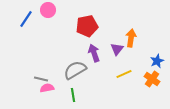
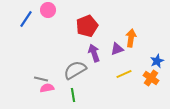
red pentagon: rotated 10 degrees counterclockwise
purple triangle: rotated 32 degrees clockwise
orange cross: moved 1 px left, 1 px up
